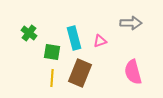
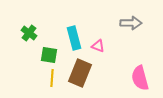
pink triangle: moved 2 px left, 5 px down; rotated 40 degrees clockwise
green square: moved 3 px left, 3 px down
pink semicircle: moved 7 px right, 6 px down
